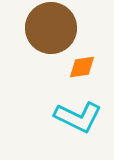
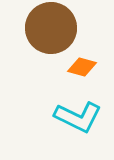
orange diamond: rotated 24 degrees clockwise
